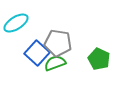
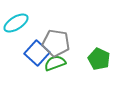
gray pentagon: moved 2 px left
